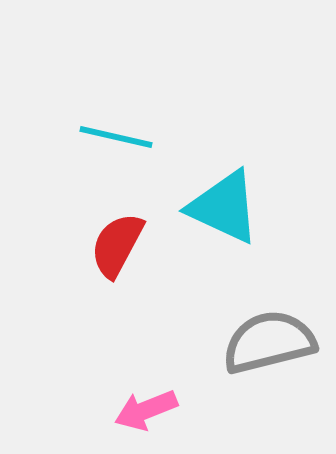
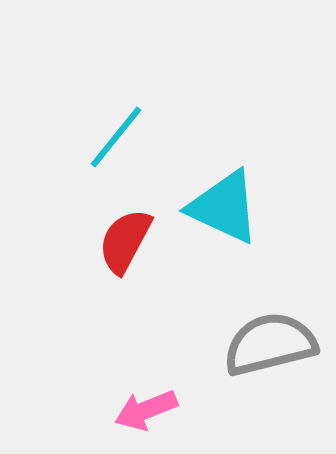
cyan line: rotated 64 degrees counterclockwise
red semicircle: moved 8 px right, 4 px up
gray semicircle: moved 1 px right, 2 px down
